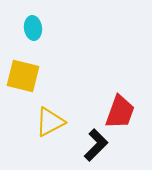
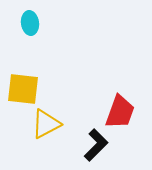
cyan ellipse: moved 3 px left, 5 px up
yellow square: moved 13 px down; rotated 8 degrees counterclockwise
yellow triangle: moved 4 px left, 2 px down
